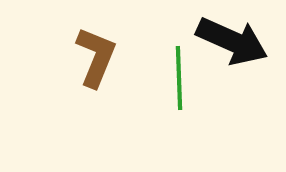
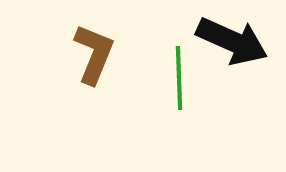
brown L-shape: moved 2 px left, 3 px up
